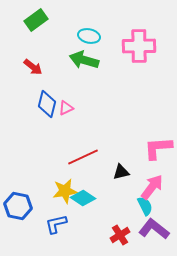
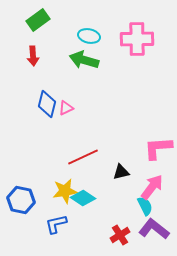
green rectangle: moved 2 px right
pink cross: moved 2 px left, 7 px up
red arrow: moved 11 px up; rotated 48 degrees clockwise
blue hexagon: moved 3 px right, 6 px up
